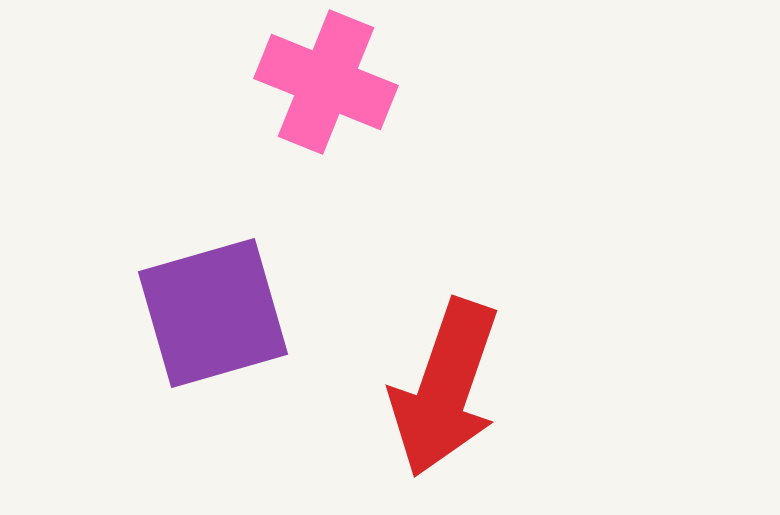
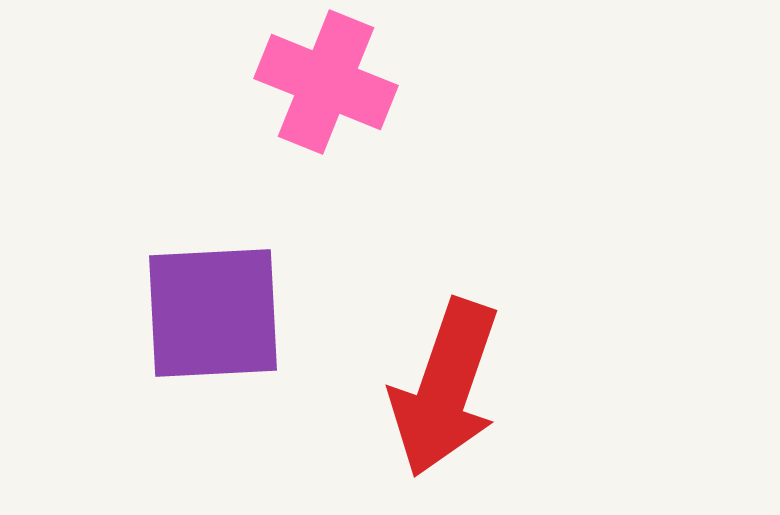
purple square: rotated 13 degrees clockwise
